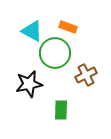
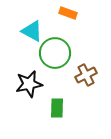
orange rectangle: moved 14 px up
green rectangle: moved 4 px left, 2 px up
